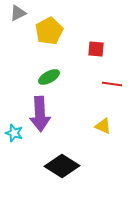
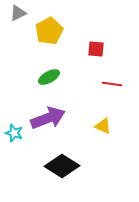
purple arrow: moved 8 px right, 4 px down; rotated 108 degrees counterclockwise
